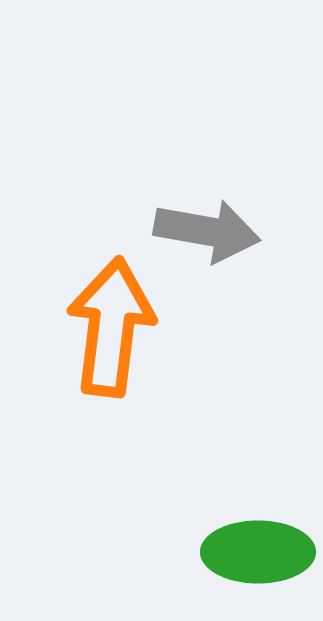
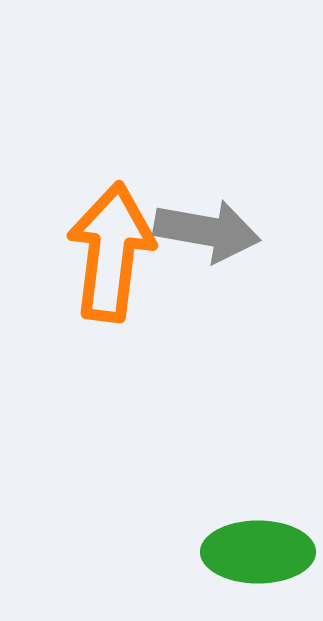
orange arrow: moved 75 px up
